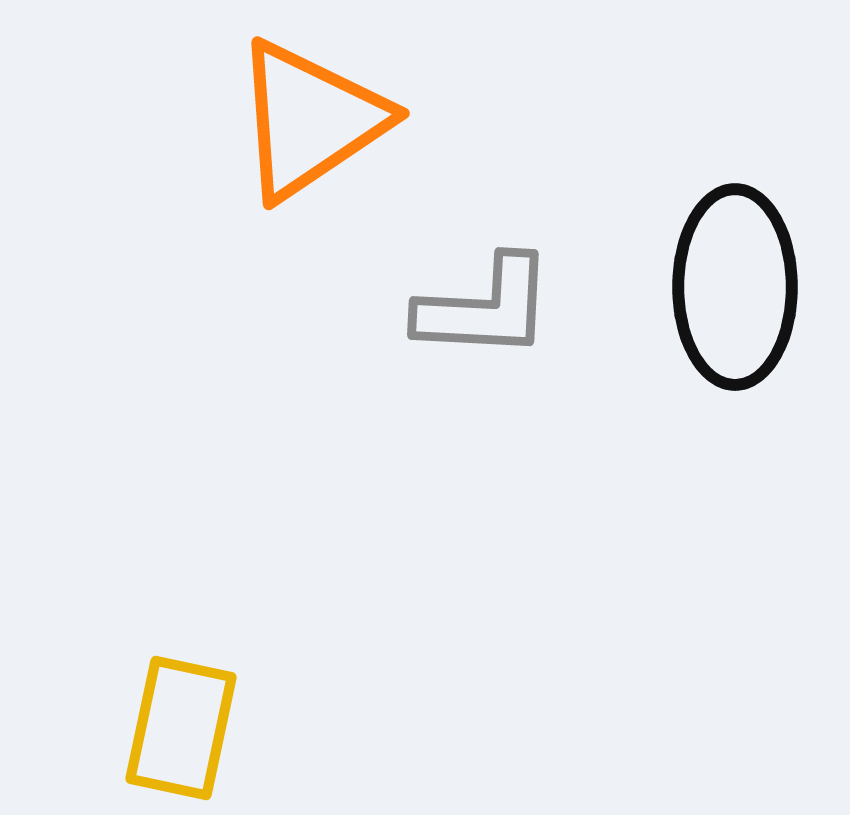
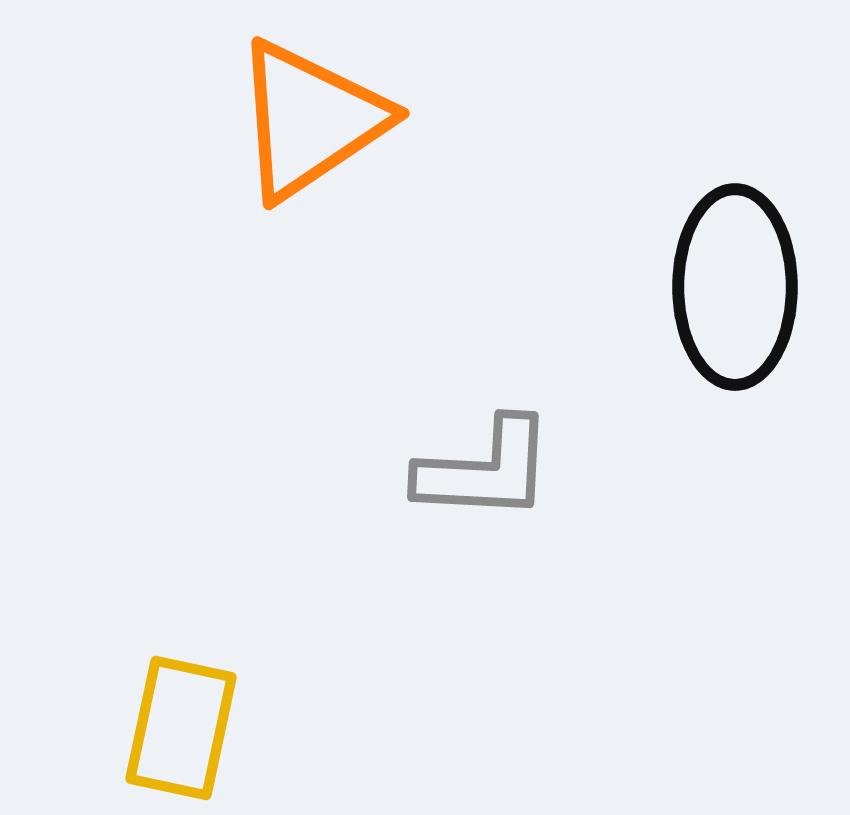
gray L-shape: moved 162 px down
